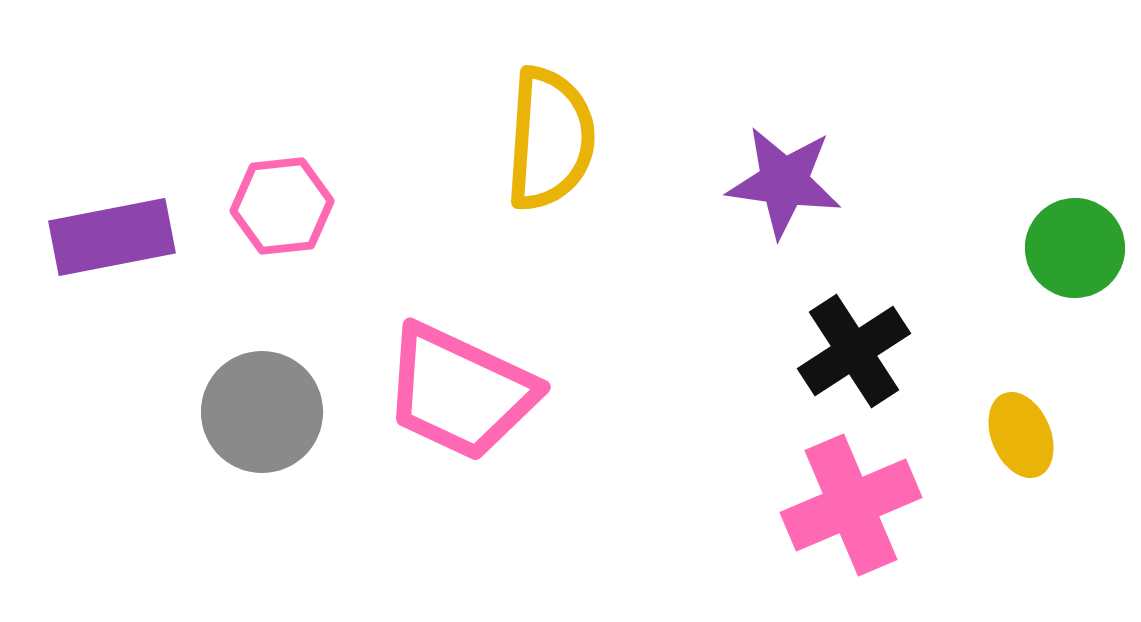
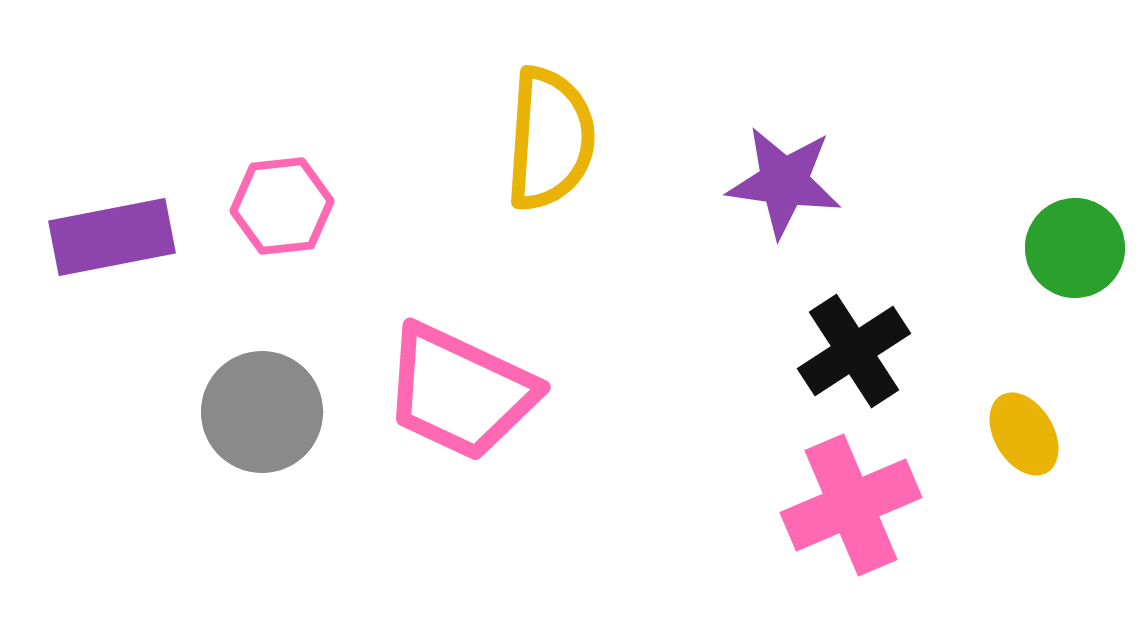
yellow ellipse: moved 3 px right, 1 px up; rotated 8 degrees counterclockwise
